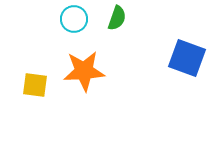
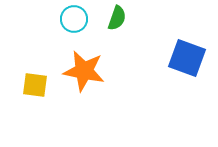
orange star: rotated 15 degrees clockwise
